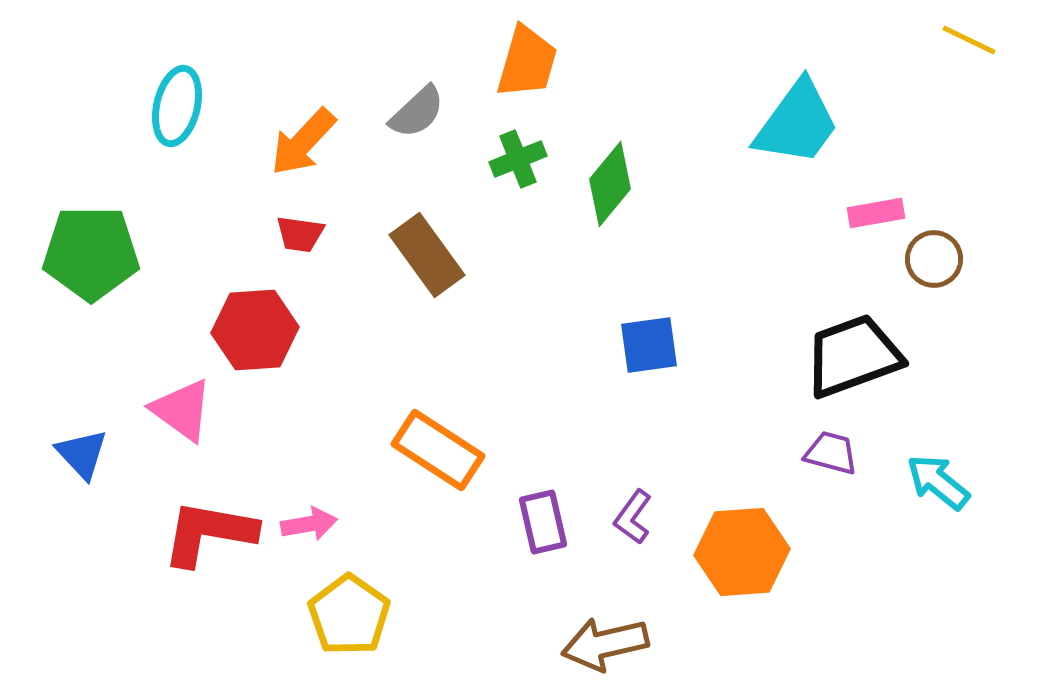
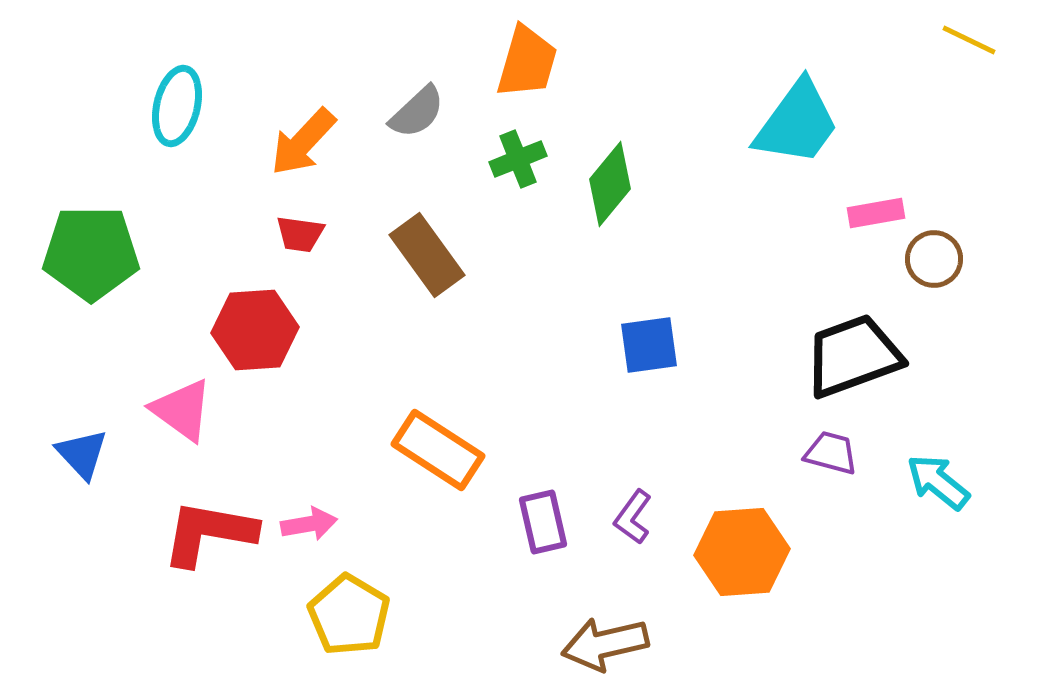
yellow pentagon: rotated 4 degrees counterclockwise
